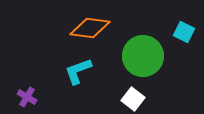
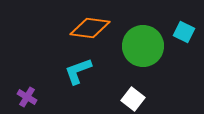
green circle: moved 10 px up
